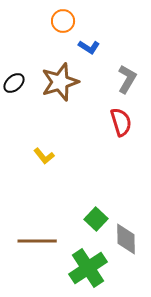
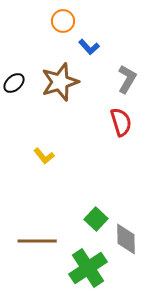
blue L-shape: rotated 15 degrees clockwise
